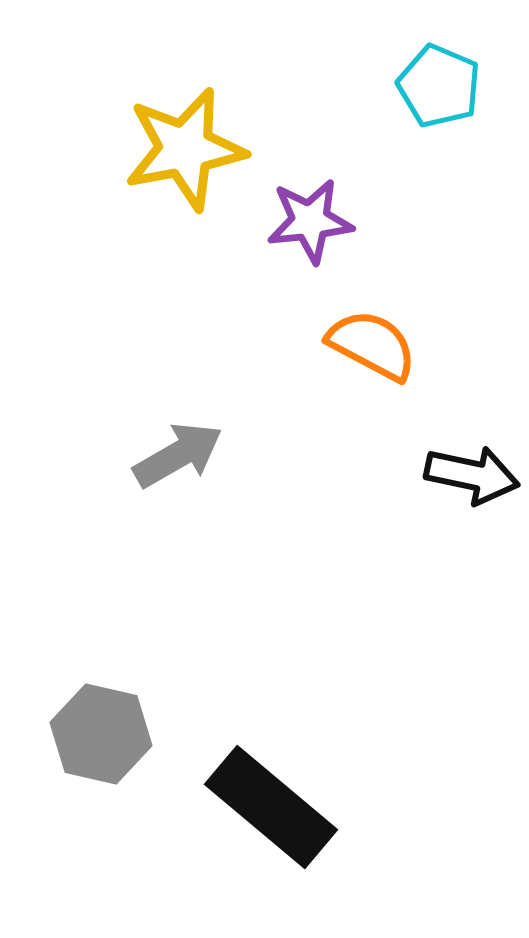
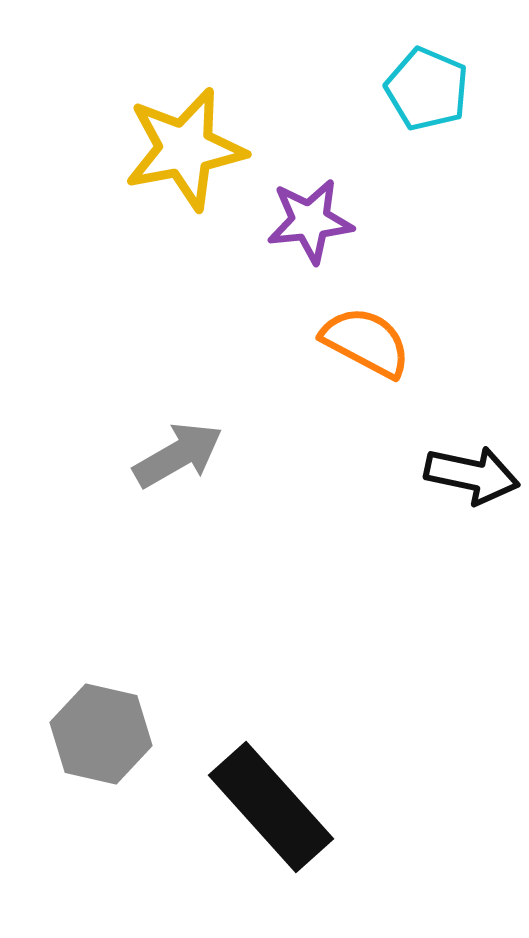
cyan pentagon: moved 12 px left, 3 px down
orange semicircle: moved 6 px left, 3 px up
black rectangle: rotated 8 degrees clockwise
